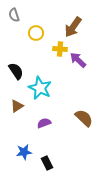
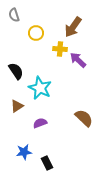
purple semicircle: moved 4 px left
